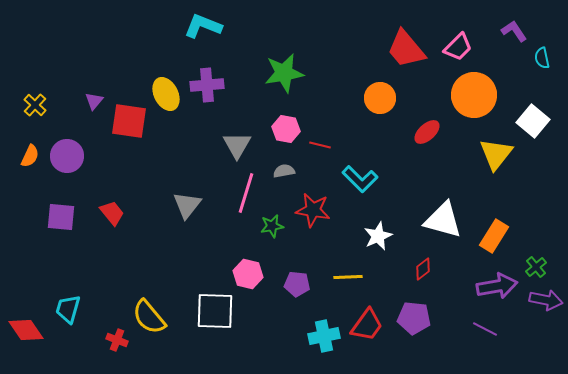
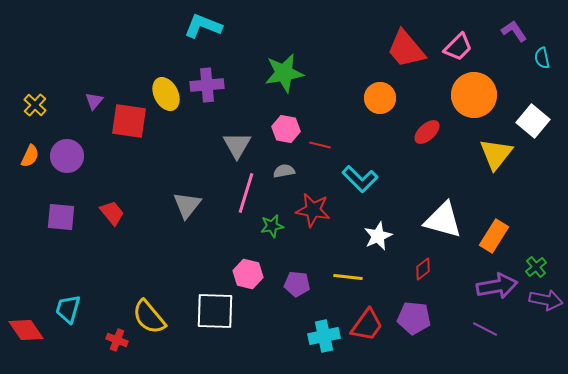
yellow line at (348, 277): rotated 8 degrees clockwise
